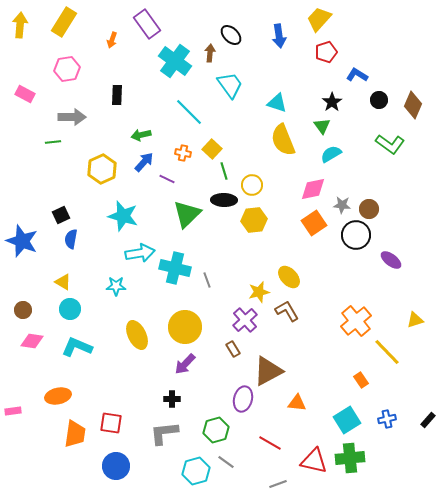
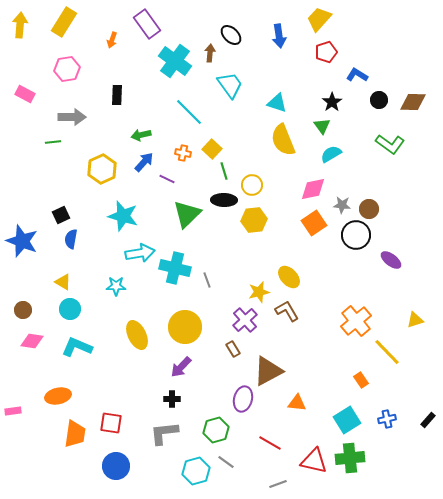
brown diamond at (413, 105): moved 3 px up; rotated 68 degrees clockwise
purple arrow at (185, 364): moved 4 px left, 3 px down
